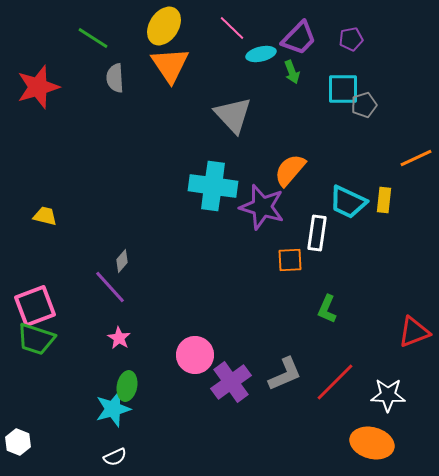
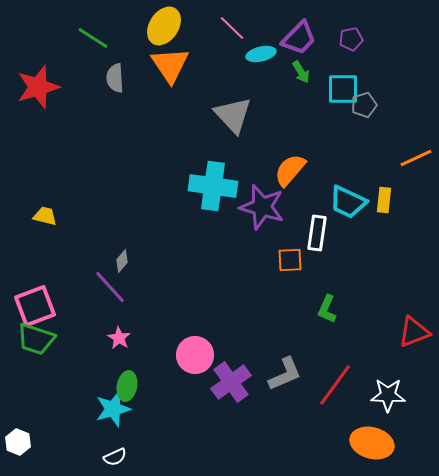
green arrow: moved 9 px right; rotated 10 degrees counterclockwise
red line: moved 3 px down; rotated 9 degrees counterclockwise
